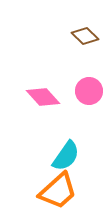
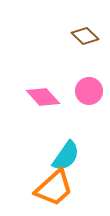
orange trapezoid: moved 4 px left, 3 px up
